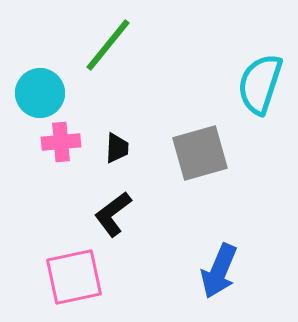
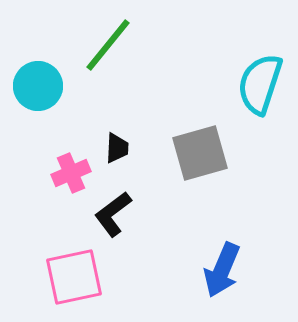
cyan circle: moved 2 px left, 7 px up
pink cross: moved 10 px right, 31 px down; rotated 18 degrees counterclockwise
blue arrow: moved 3 px right, 1 px up
